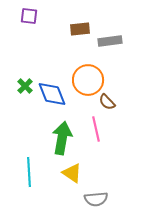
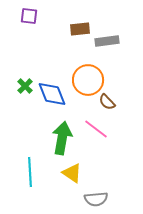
gray rectangle: moved 3 px left
pink line: rotated 40 degrees counterclockwise
cyan line: moved 1 px right
